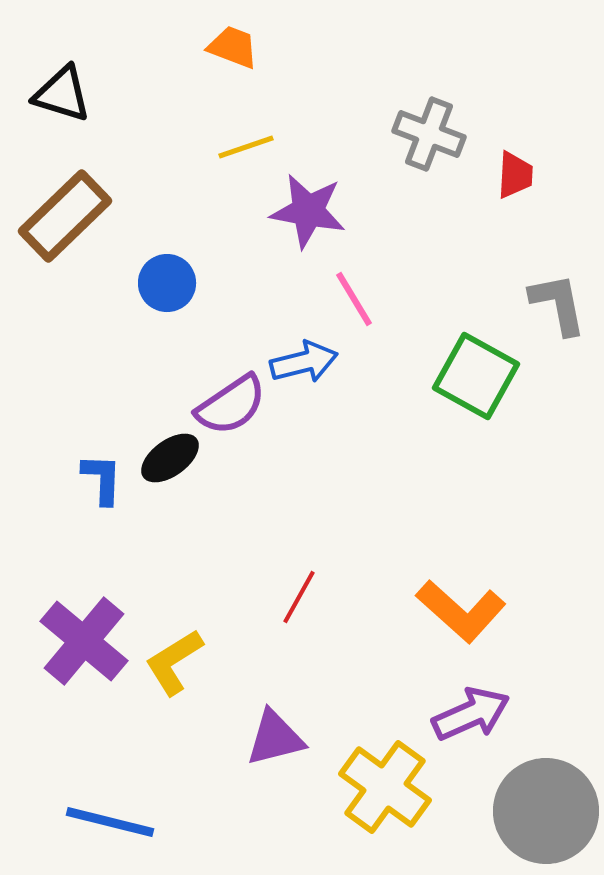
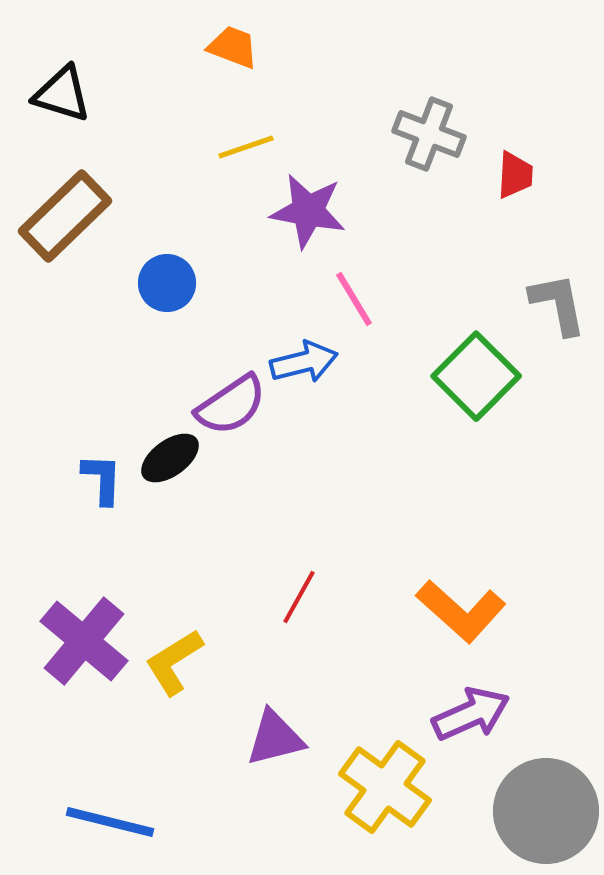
green square: rotated 16 degrees clockwise
